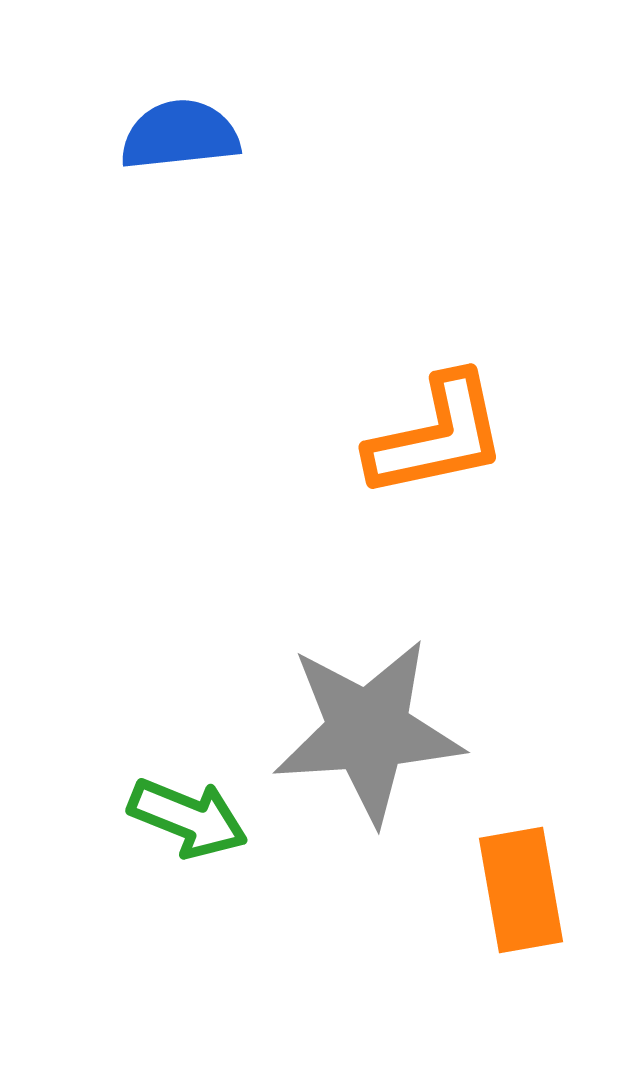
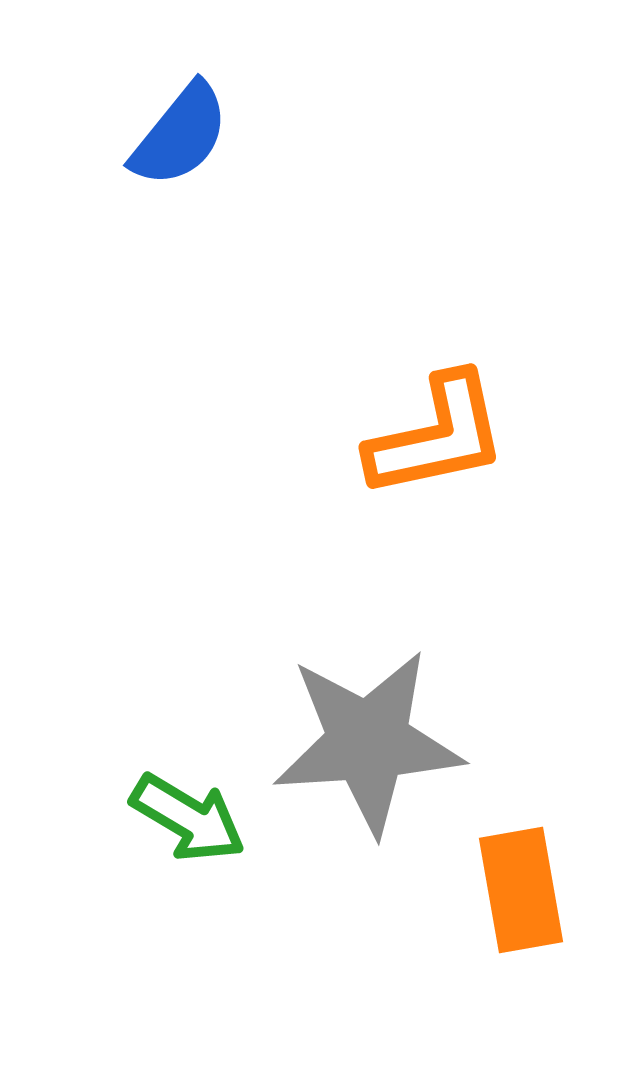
blue semicircle: rotated 135 degrees clockwise
gray star: moved 11 px down
green arrow: rotated 9 degrees clockwise
